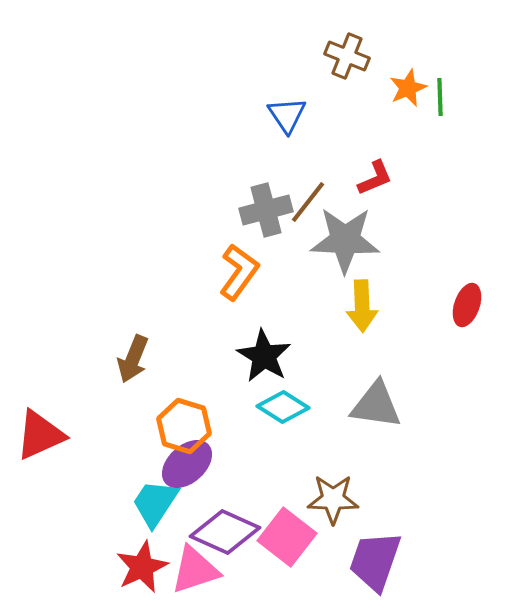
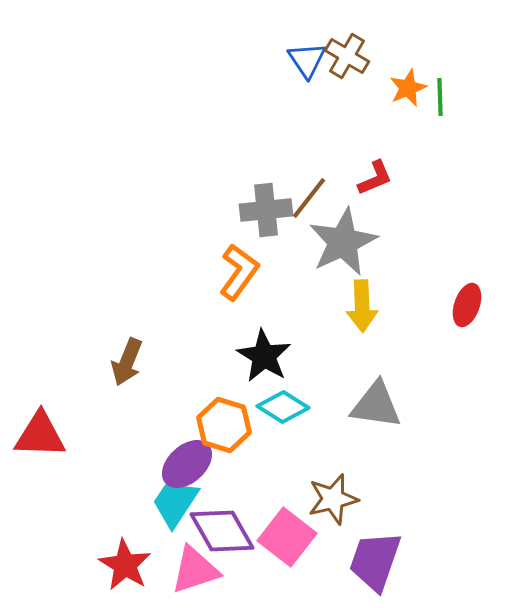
brown cross: rotated 9 degrees clockwise
blue triangle: moved 20 px right, 55 px up
brown line: moved 1 px right, 4 px up
gray cross: rotated 9 degrees clockwise
gray star: moved 2 px left, 2 px down; rotated 28 degrees counterclockwise
brown arrow: moved 6 px left, 3 px down
orange hexagon: moved 40 px right, 1 px up
red triangle: rotated 26 degrees clockwise
brown star: rotated 15 degrees counterclockwise
cyan trapezoid: moved 20 px right
purple diamond: moved 3 px left, 1 px up; rotated 36 degrees clockwise
red star: moved 17 px left, 2 px up; rotated 16 degrees counterclockwise
